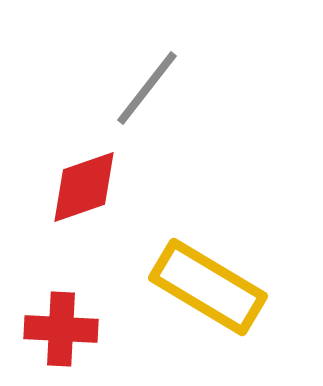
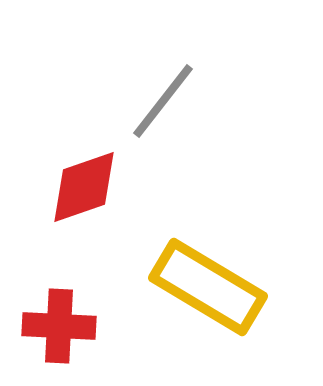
gray line: moved 16 px right, 13 px down
red cross: moved 2 px left, 3 px up
